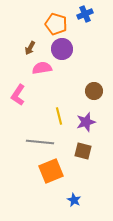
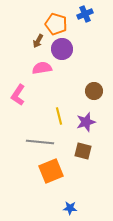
brown arrow: moved 8 px right, 7 px up
blue star: moved 4 px left, 8 px down; rotated 24 degrees counterclockwise
